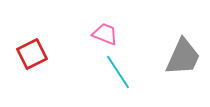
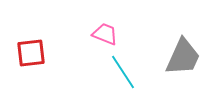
red square: moved 1 px left, 1 px up; rotated 20 degrees clockwise
cyan line: moved 5 px right
